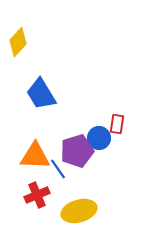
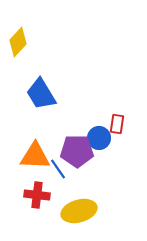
purple pentagon: rotated 16 degrees clockwise
red cross: rotated 30 degrees clockwise
